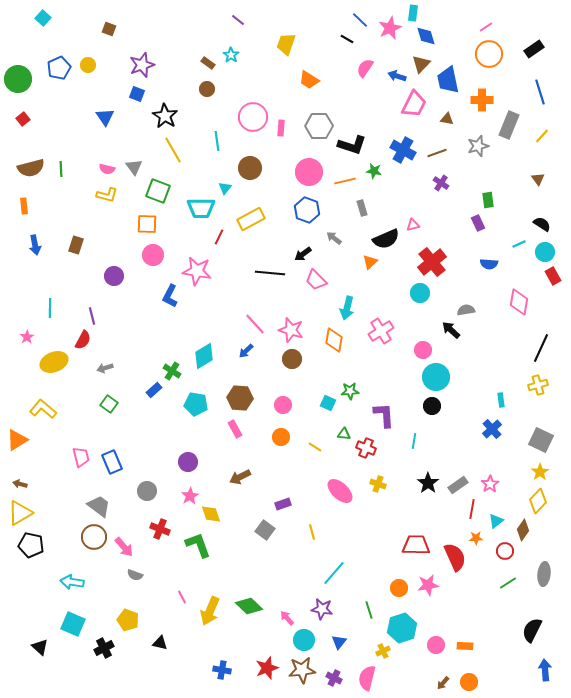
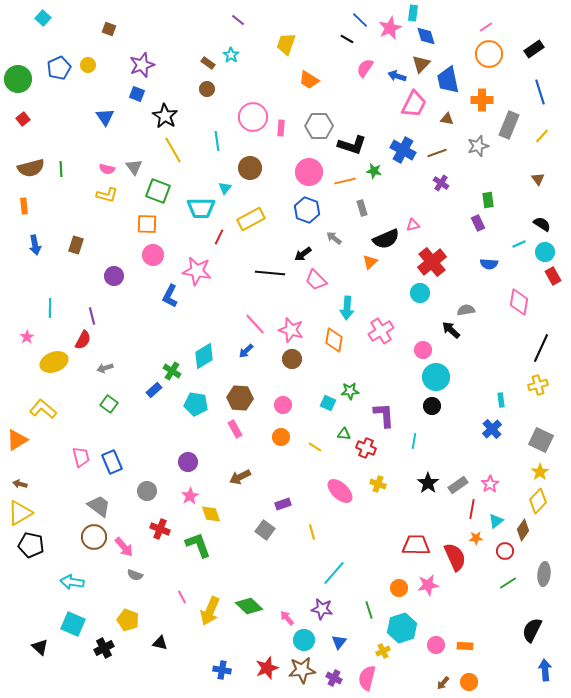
cyan arrow at (347, 308): rotated 10 degrees counterclockwise
